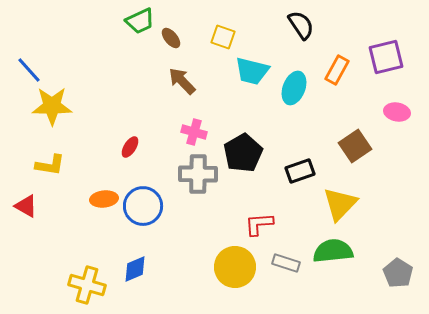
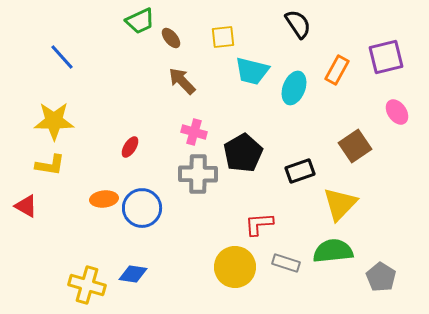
black semicircle: moved 3 px left, 1 px up
yellow square: rotated 25 degrees counterclockwise
blue line: moved 33 px right, 13 px up
yellow star: moved 2 px right, 15 px down
pink ellipse: rotated 45 degrees clockwise
blue circle: moved 1 px left, 2 px down
blue diamond: moved 2 px left, 5 px down; rotated 32 degrees clockwise
gray pentagon: moved 17 px left, 4 px down
